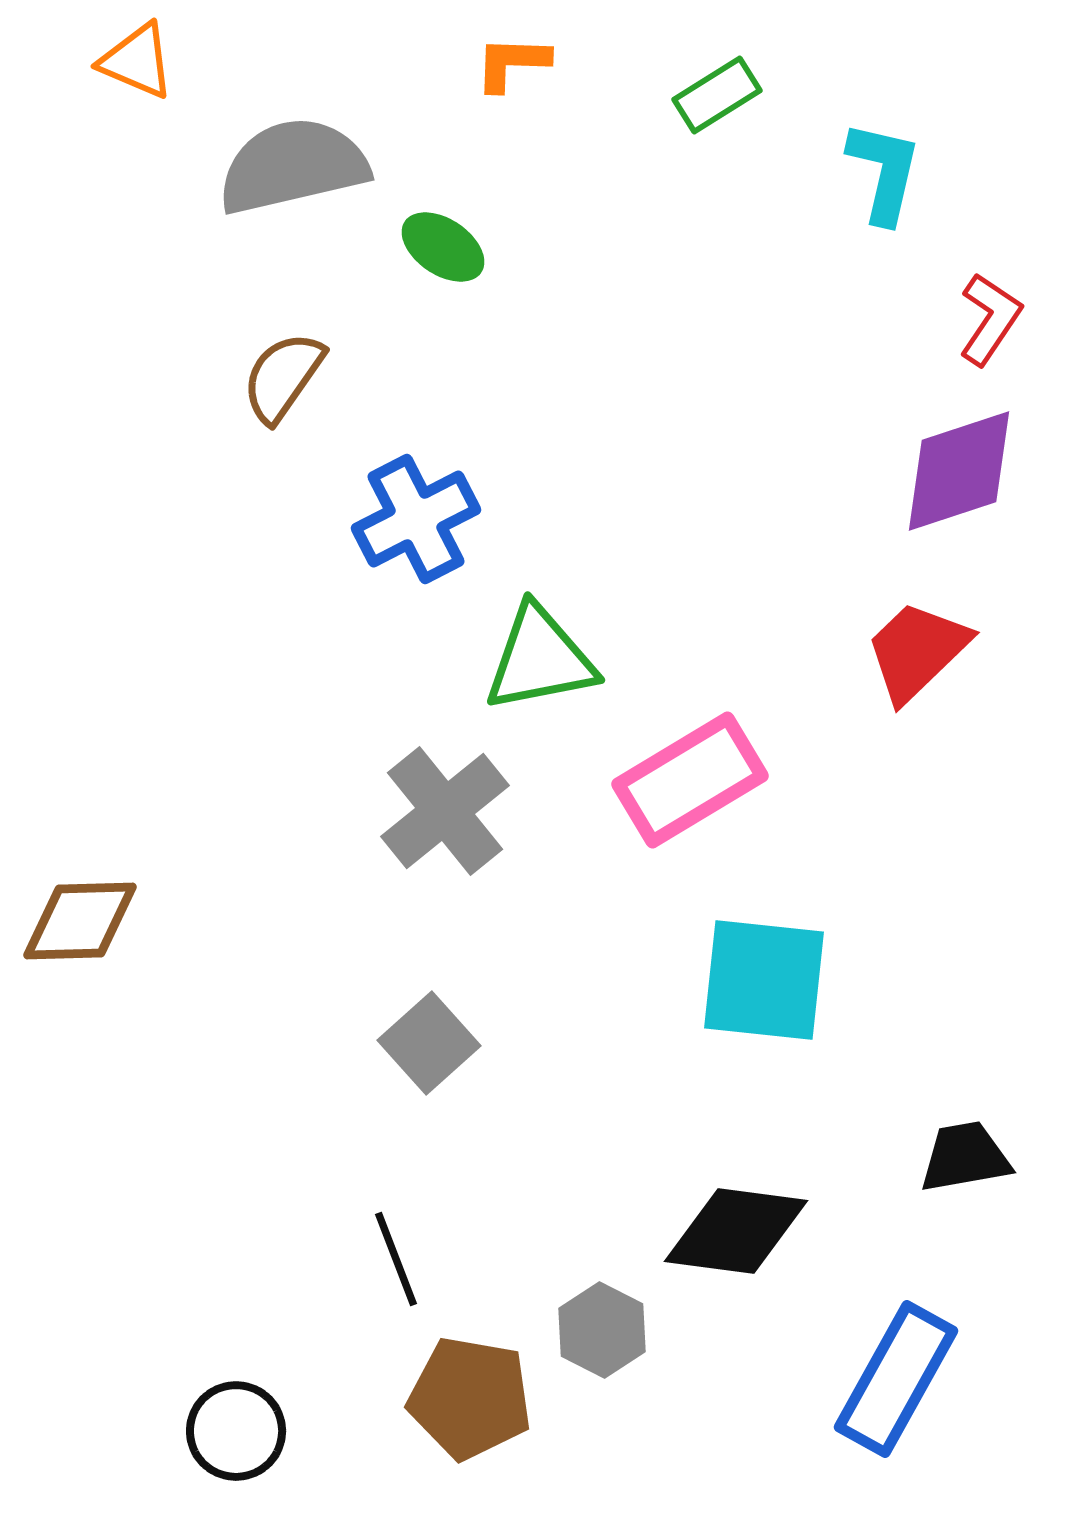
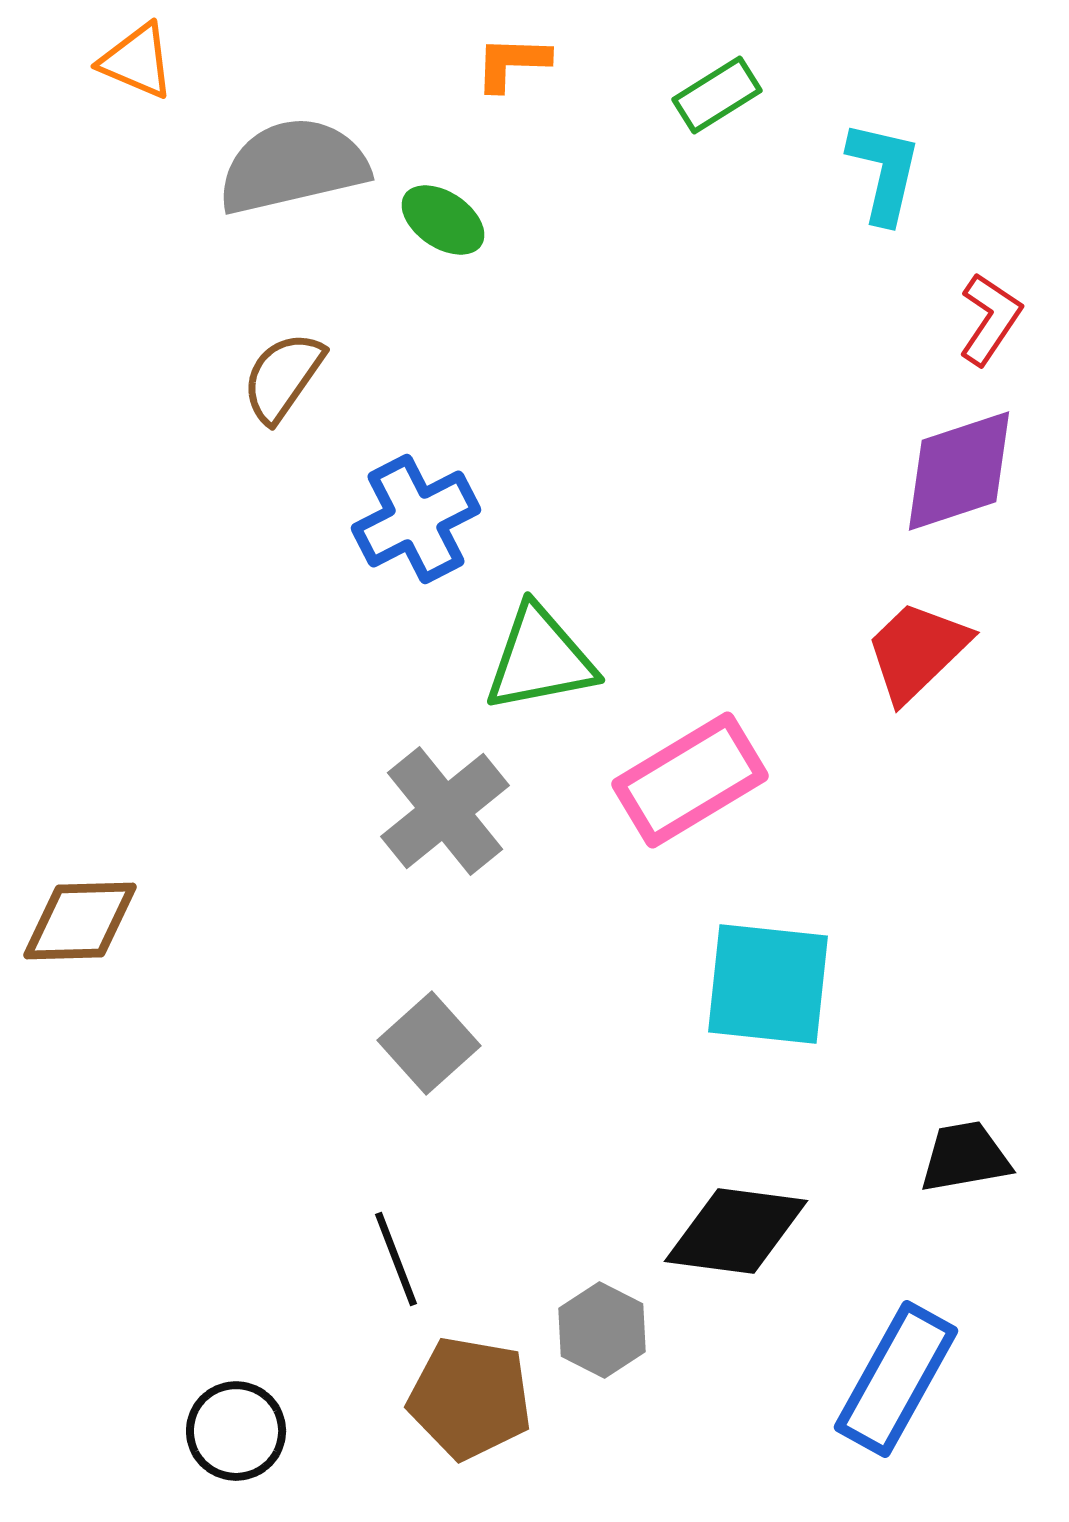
green ellipse: moved 27 px up
cyan square: moved 4 px right, 4 px down
